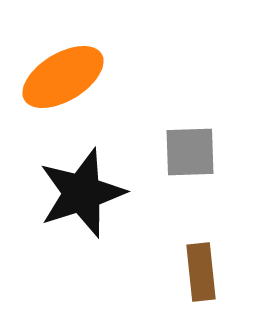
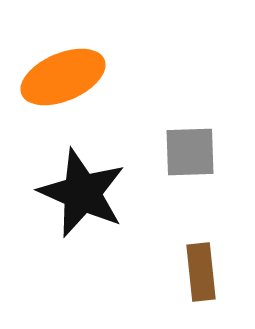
orange ellipse: rotated 8 degrees clockwise
black star: rotated 30 degrees counterclockwise
